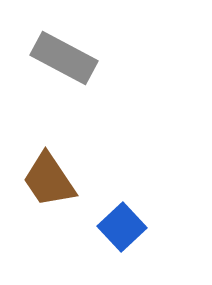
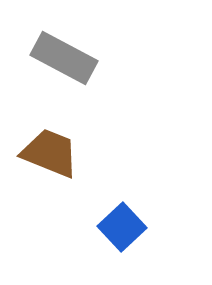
brown trapezoid: moved 1 px right, 27 px up; rotated 146 degrees clockwise
